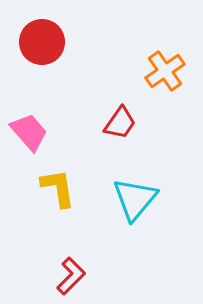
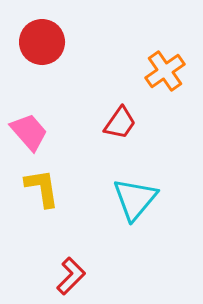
yellow L-shape: moved 16 px left
